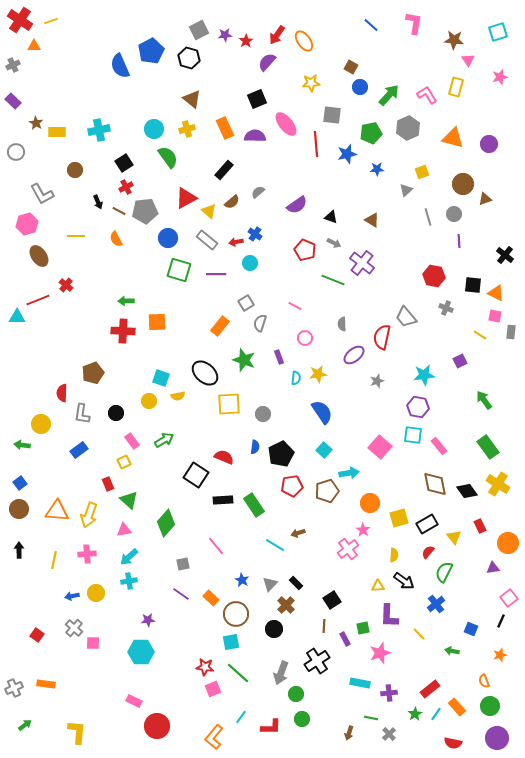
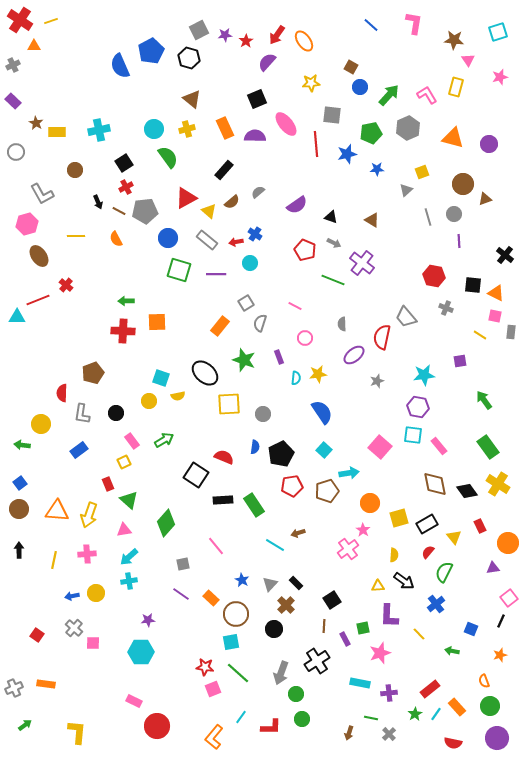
purple square at (460, 361): rotated 16 degrees clockwise
